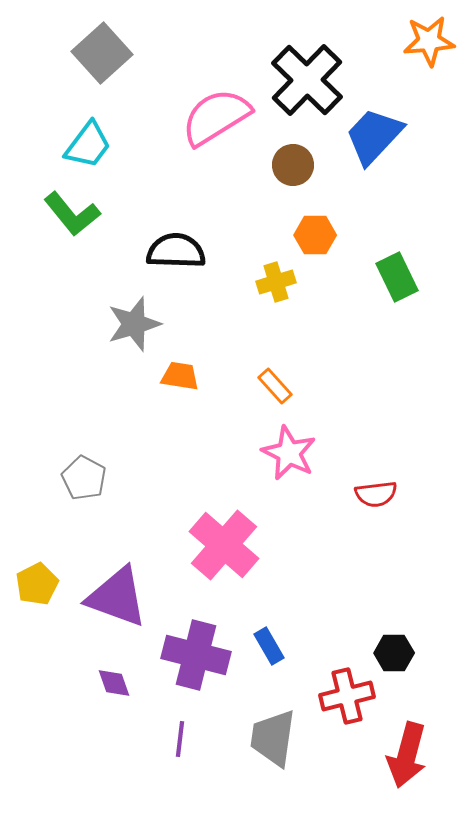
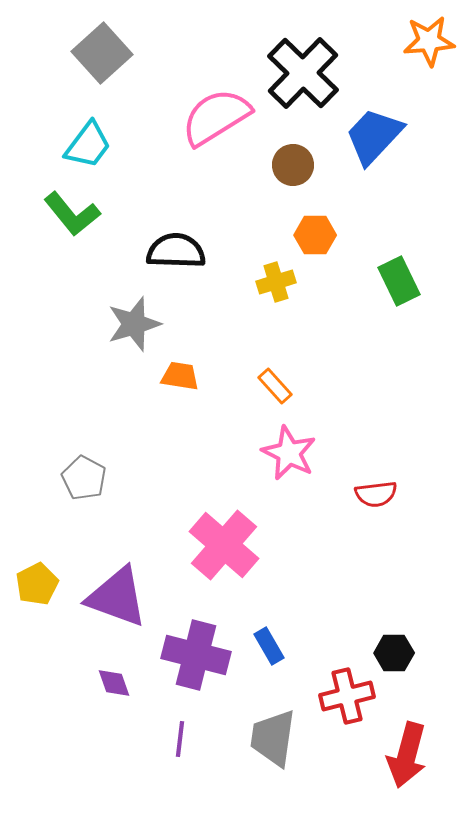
black cross: moved 4 px left, 7 px up
green rectangle: moved 2 px right, 4 px down
